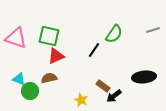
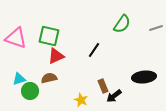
gray line: moved 3 px right, 2 px up
green semicircle: moved 8 px right, 10 px up
cyan triangle: rotated 40 degrees counterclockwise
brown rectangle: rotated 32 degrees clockwise
